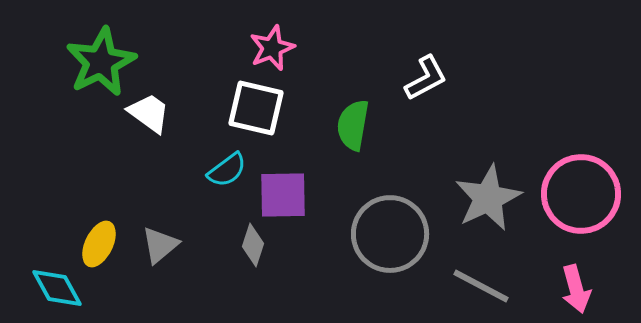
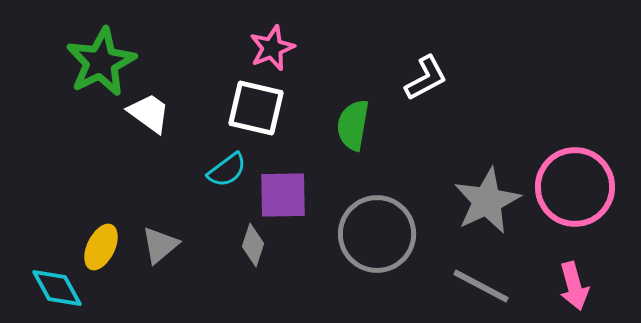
pink circle: moved 6 px left, 7 px up
gray star: moved 1 px left, 3 px down
gray circle: moved 13 px left
yellow ellipse: moved 2 px right, 3 px down
pink arrow: moved 2 px left, 3 px up
